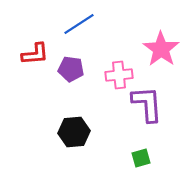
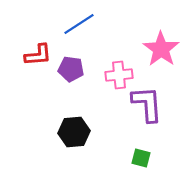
red L-shape: moved 3 px right, 1 px down
green square: rotated 30 degrees clockwise
